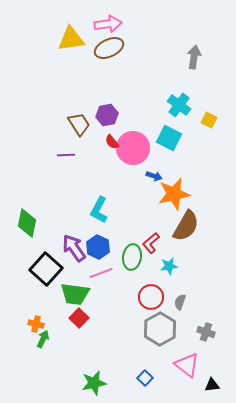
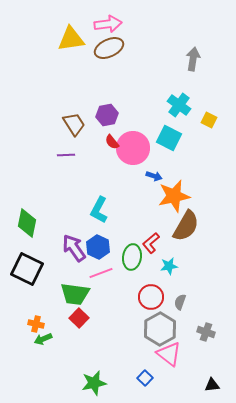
gray arrow: moved 1 px left, 2 px down
brown trapezoid: moved 5 px left
orange star: moved 2 px down
black square: moved 19 px left; rotated 16 degrees counterclockwise
green arrow: rotated 138 degrees counterclockwise
pink triangle: moved 18 px left, 11 px up
